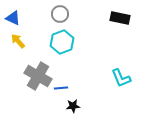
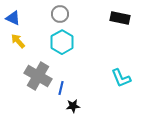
cyan hexagon: rotated 10 degrees counterclockwise
blue line: rotated 72 degrees counterclockwise
